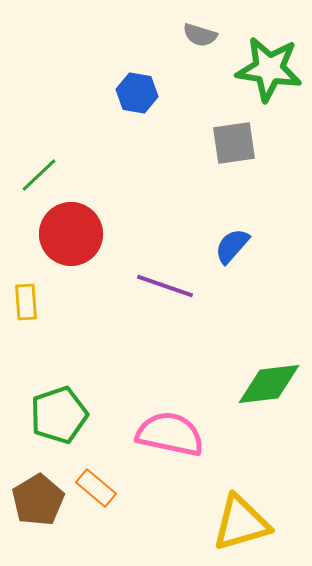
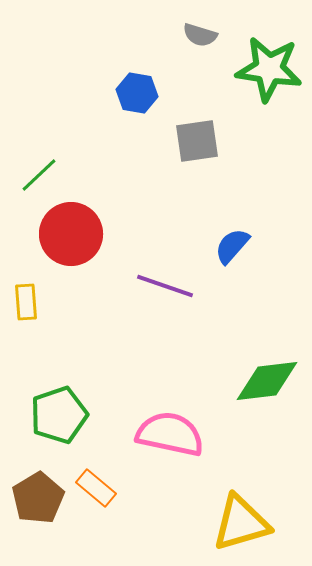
gray square: moved 37 px left, 2 px up
green diamond: moved 2 px left, 3 px up
brown pentagon: moved 2 px up
